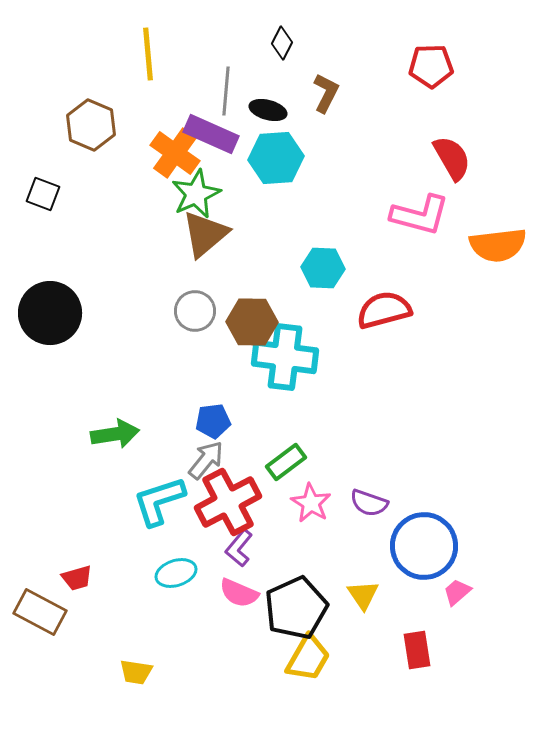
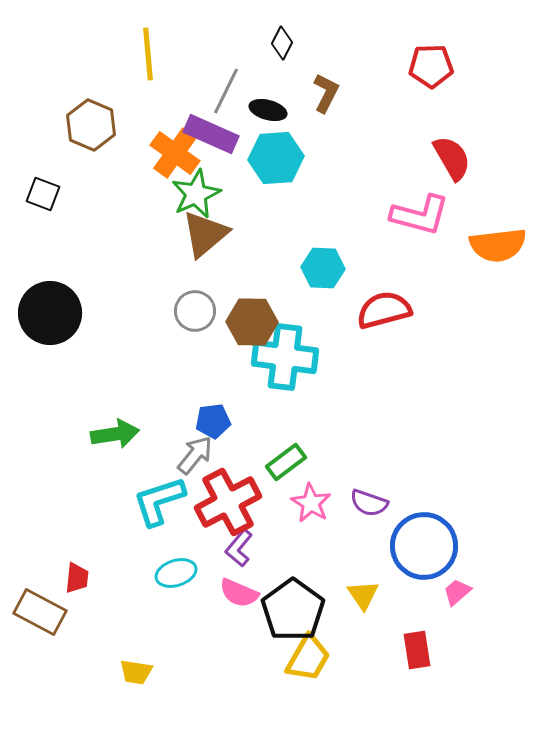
gray line at (226, 91): rotated 21 degrees clockwise
gray arrow at (206, 460): moved 11 px left, 5 px up
red trapezoid at (77, 578): rotated 68 degrees counterclockwise
black pentagon at (296, 608): moved 3 px left, 2 px down; rotated 12 degrees counterclockwise
